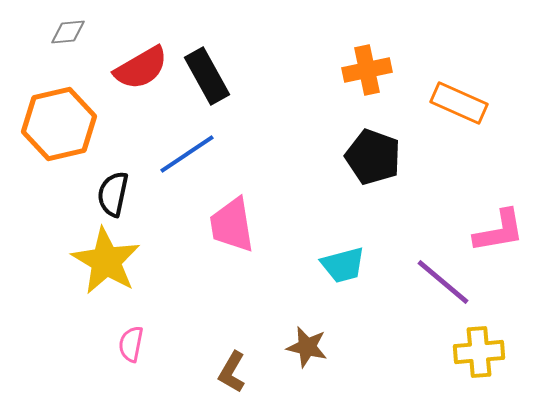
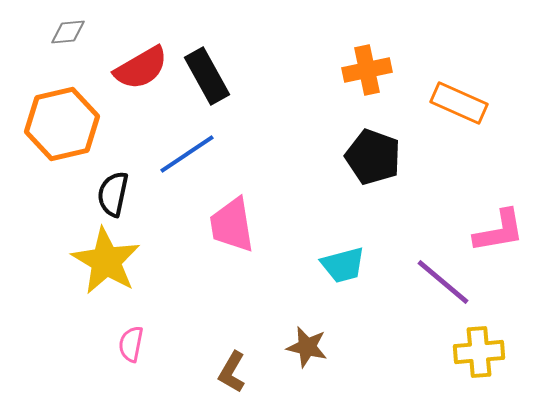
orange hexagon: moved 3 px right
